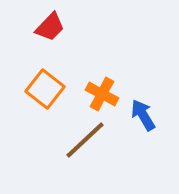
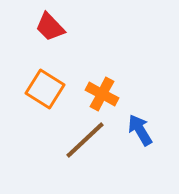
red trapezoid: rotated 92 degrees clockwise
orange square: rotated 6 degrees counterclockwise
blue arrow: moved 3 px left, 15 px down
